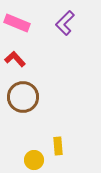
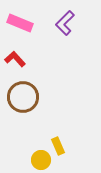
pink rectangle: moved 3 px right
yellow rectangle: rotated 18 degrees counterclockwise
yellow circle: moved 7 px right
